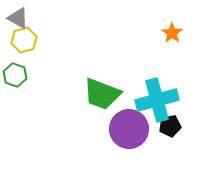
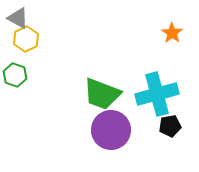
yellow hexagon: moved 2 px right, 1 px up; rotated 10 degrees counterclockwise
cyan cross: moved 6 px up
purple circle: moved 18 px left, 1 px down
